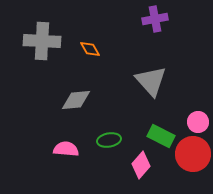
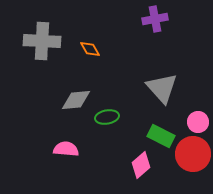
gray triangle: moved 11 px right, 7 px down
green ellipse: moved 2 px left, 23 px up
pink diamond: rotated 8 degrees clockwise
